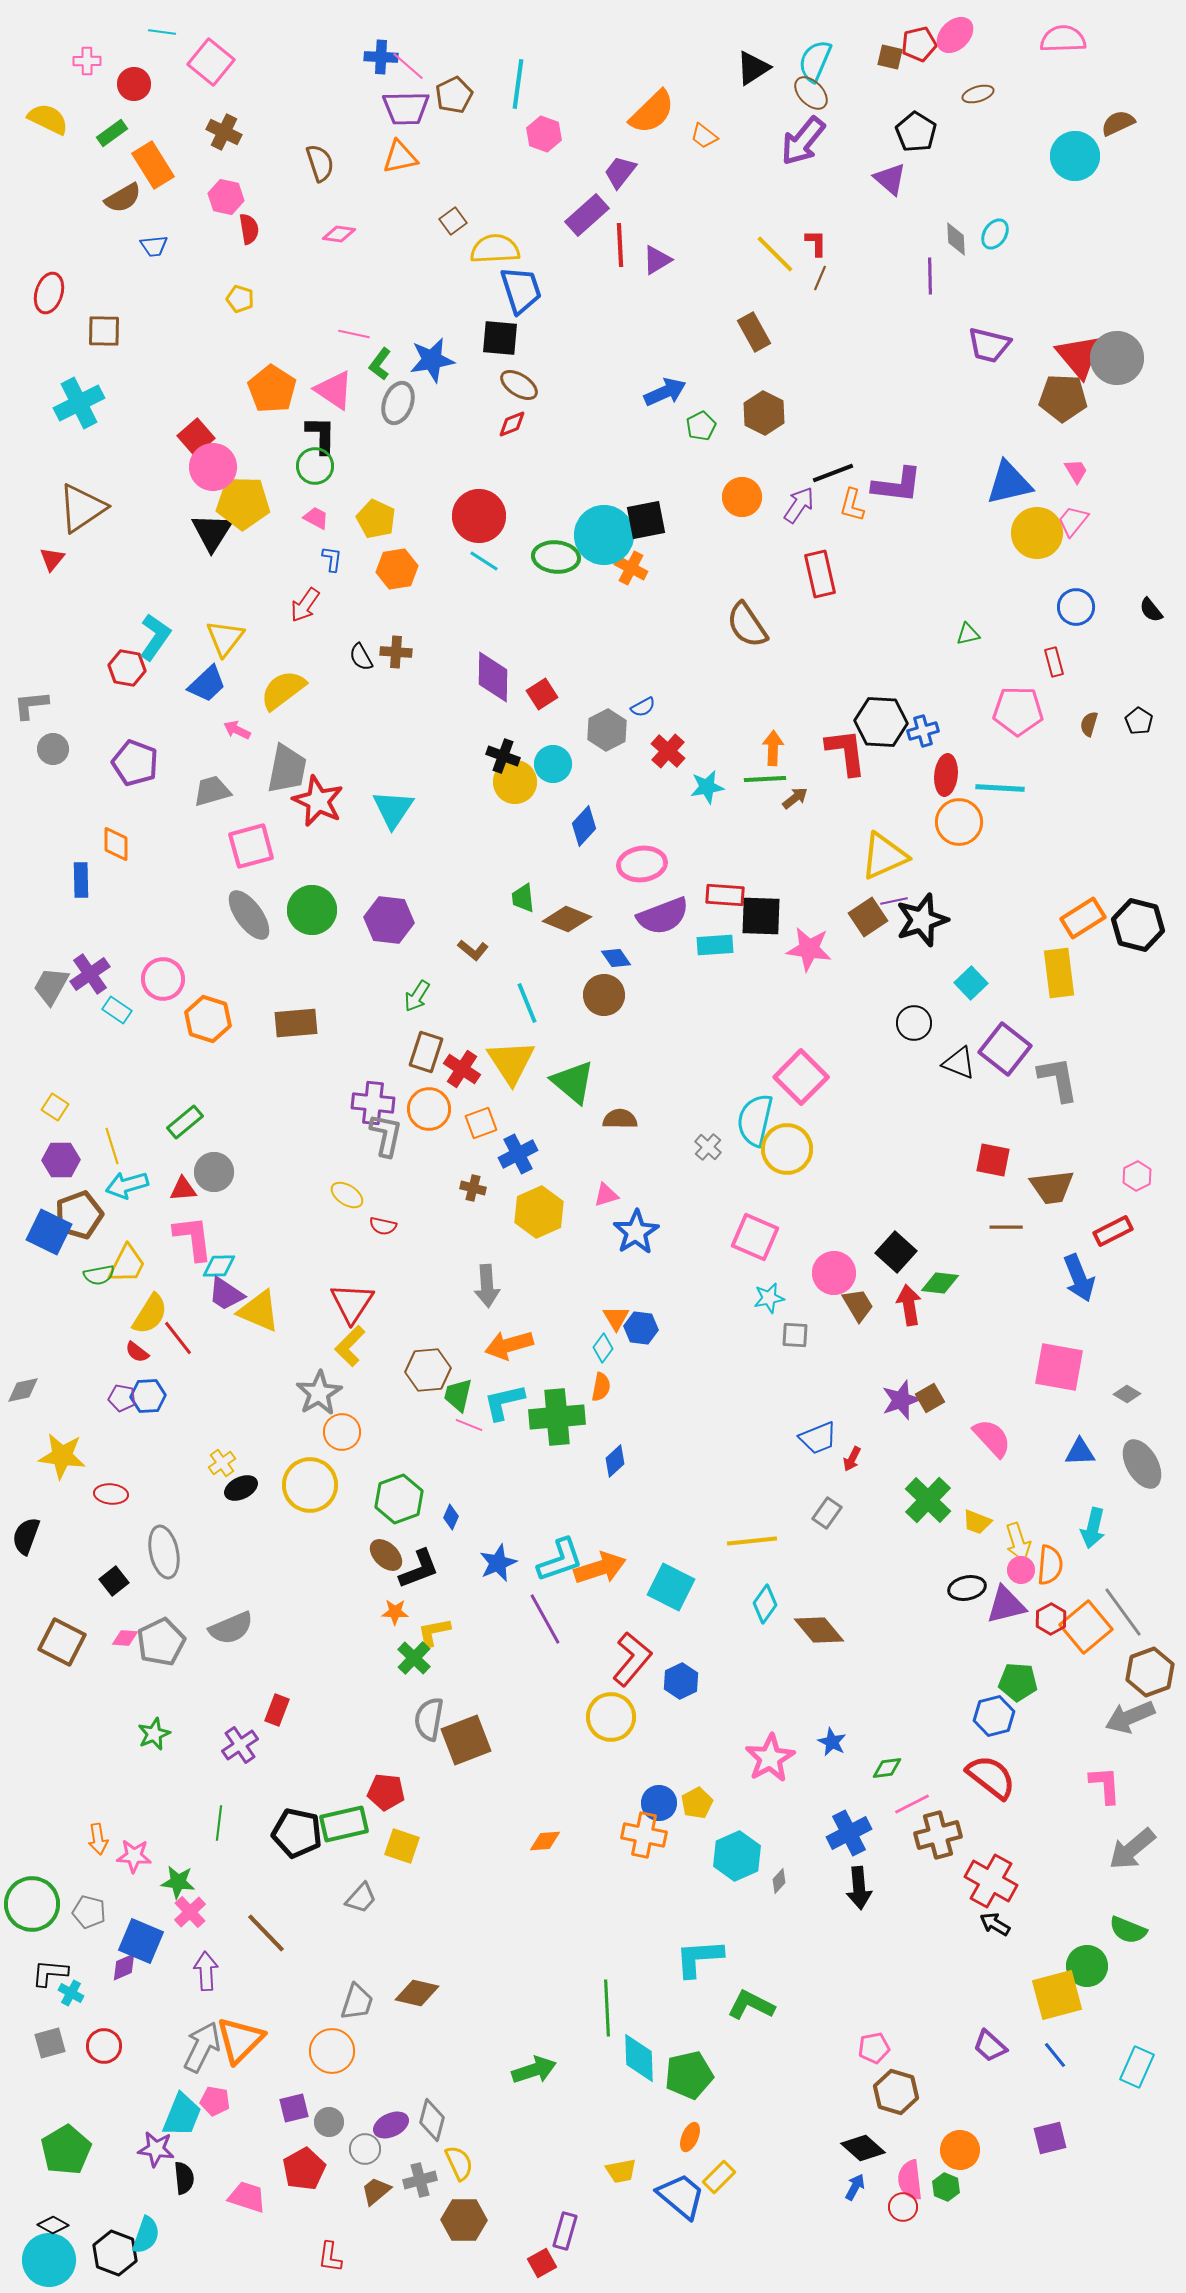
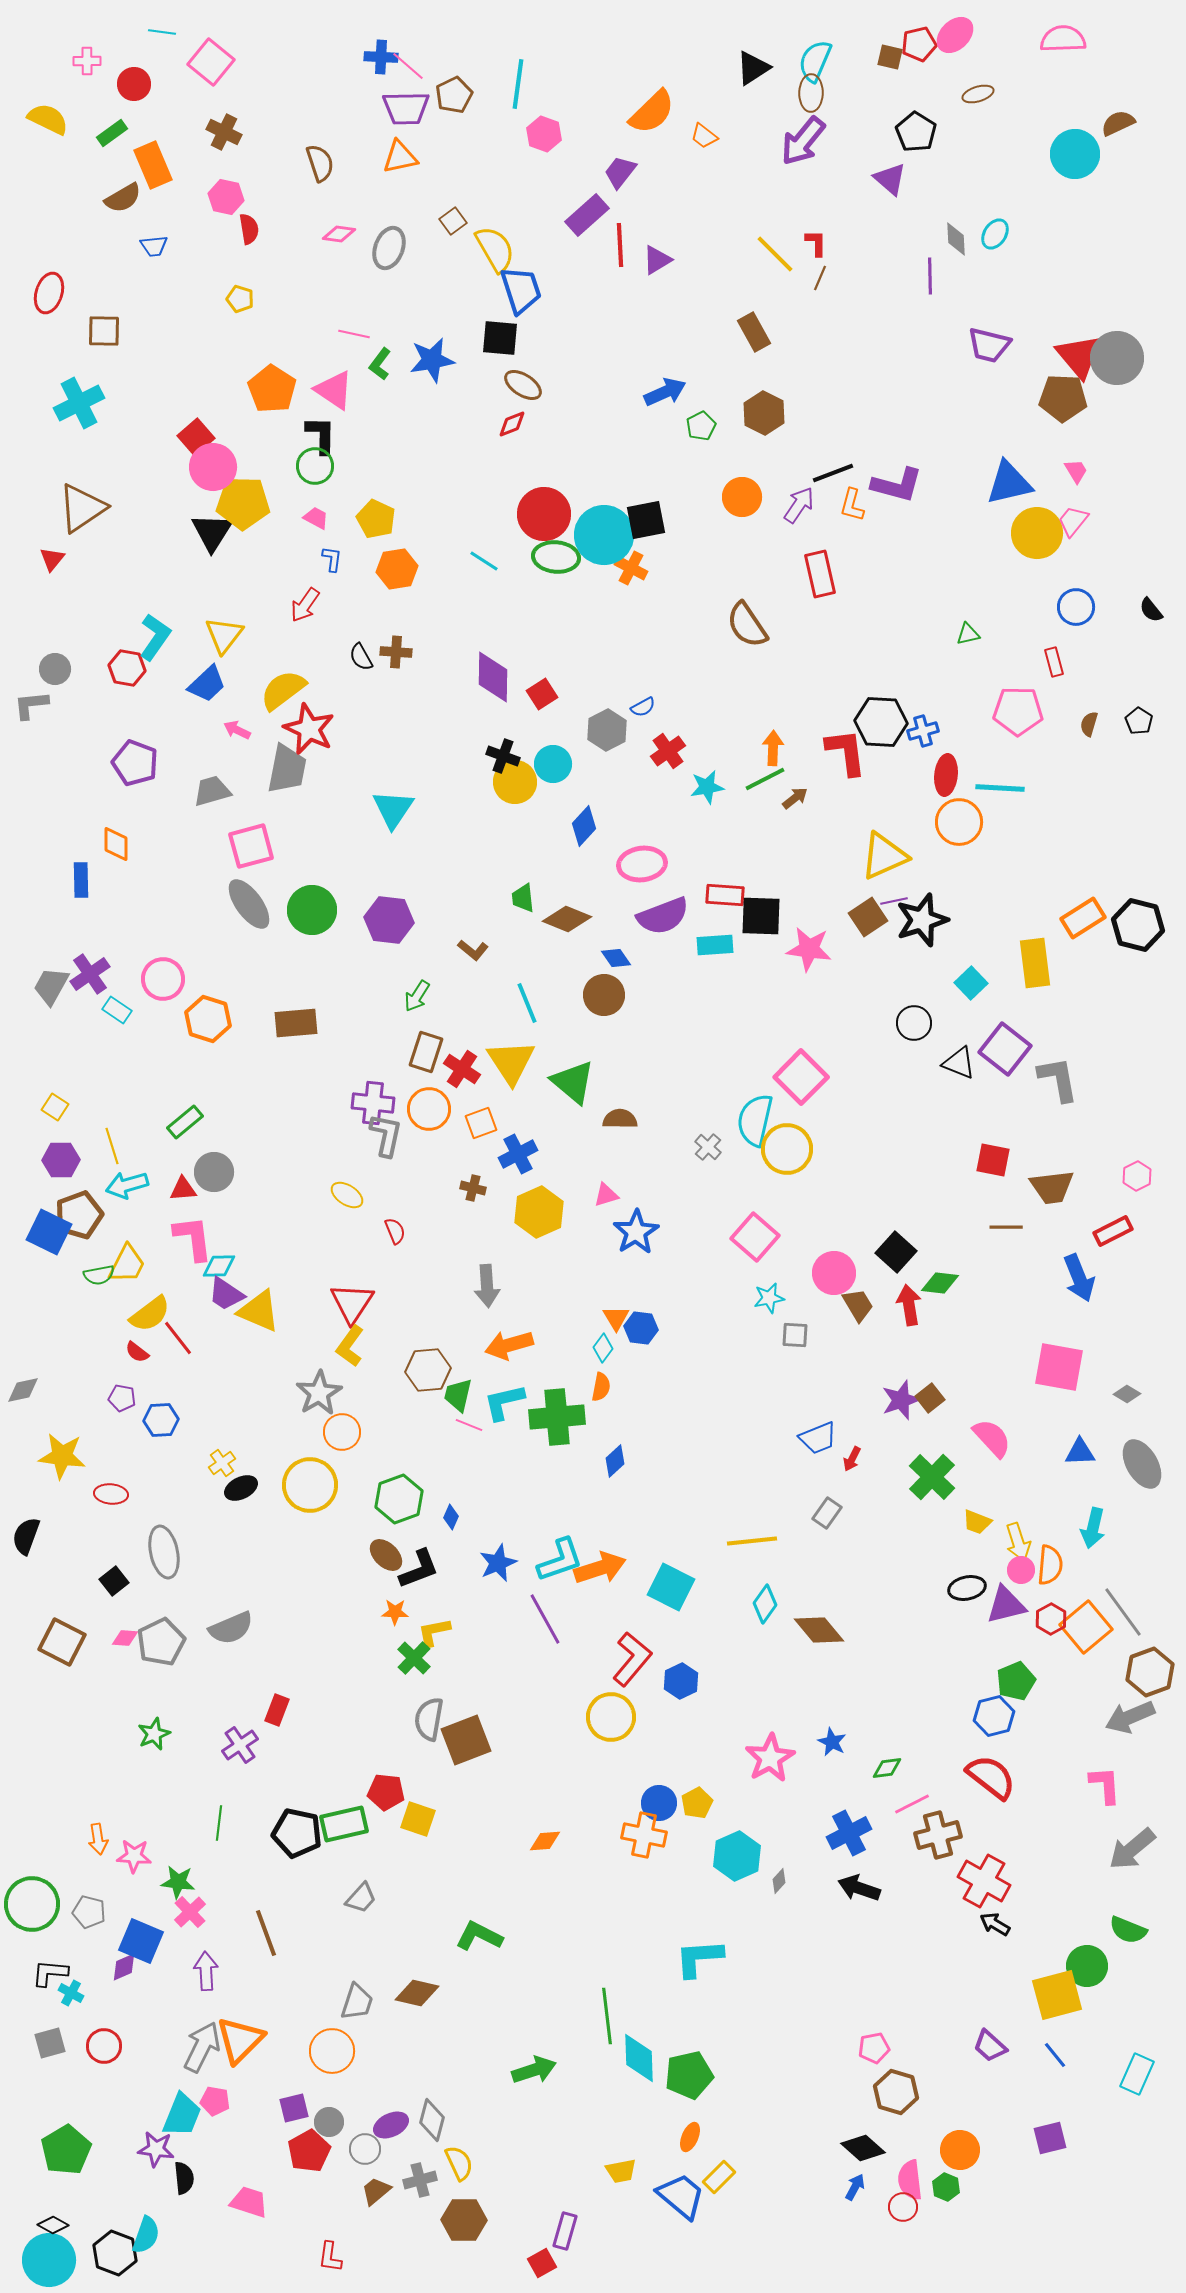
brown ellipse at (811, 93): rotated 45 degrees clockwise
cyan circle at (1075, 156): moved 2 px up
orange rectangle at (153, 165): rotated 9 degrees clockwise
yellow semicircle at (495, 249): rotated 63 degrees clockwise
brown ellipse at (519, 385): moved 4 px right
gray ellipse at (398, 403): moved 9 px left, 155 px up
purple L-shape at (897, 485): rotated 8 degrees clockwise
red circle at (479, 516): moved 65 px right, 2 px up
yellow triangle at (225, 638): moved 1 px left, 3 px up
gray circle at (53, 749): moved 2 px right, 80 px up
red cross at (668, 751): rotated 12 degrees clockwise
green line at (765, 779): rotated 24 degrees counterclockwise
red star at (318, 801): moved 9 px left, 72 px up
gray ellipse at (249, 915): moved 11 px up
yellow rectangle at (1059, 973): moved 24 px left, 10 px up
red semicircle at (383, 1226): moved 12 px right, 5 px down; rotated 124 degrees counterclockwise
pink square at (755, 1237): rotated 18 degrees clockwise
yellow semicircle at (150, 1314): rotated 21 degrees clockwise
yellow L-shape at (350, 1346): rotated 9 degrees counterclockwise
blue hexagon at (148, 1396): moved 13 px right, 24 px down
brown square at (930, 1398): rotated 8 degrees counterclockwise
green cross at (928, 1500): moved 4 px right, 23 px up
green pentagon at (1018, 1682): moved 2 px left, 1 px up; rotated 27 degrees counterclockwise
yellow square at (402, 1846): moved 16 px right, 27 px up
red cross at (991, 1881): moved 7 px left
black arrow at (859, 1888): rotated 114 degrees clockwise
brown line at (266, 1933): rotated 24 degrees clockwise
green L-shape at (751, 2005): moved 272 px left, 69 px up
green line at (607, 2008): moved 8 px down; rotated 4 degrees counterclockwise
cyan rectangle at (1137, 2067): moved 7 px down
red pentagon at (304, 2169): moved 5 px right, 18 px up
pink trapezoid at (247, 2197): moved 2 px right, 5 px down
